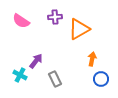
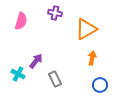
purple cross: moved 4 px up; rotated 16 degrees clockwise
pink semicircle: rotated 108 degrees counterclockwise
orange triangle: moved 7 px right
orange arrow: moved 1 px up
cyan cross: moved 2 px left, 1 px up
blue circle: moved 1 px left, 6 px down
